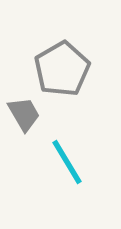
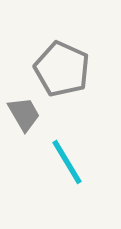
gray pentagon: rotated 18 degrees counterclockwise
